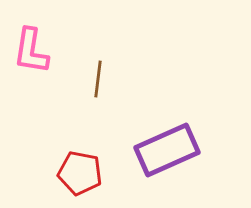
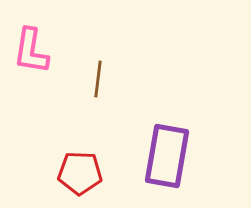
purple rectangle: moved 6 px down; rotated 56 degrees counterclockwise
red pentagon: rotated 9 degrees counterclockwise
